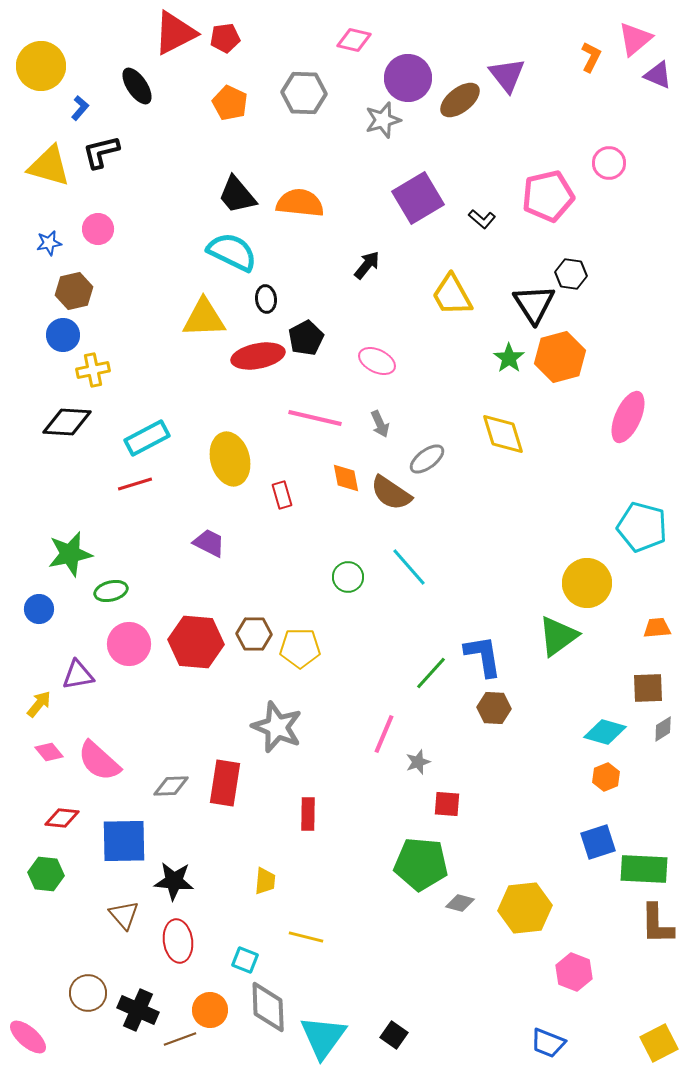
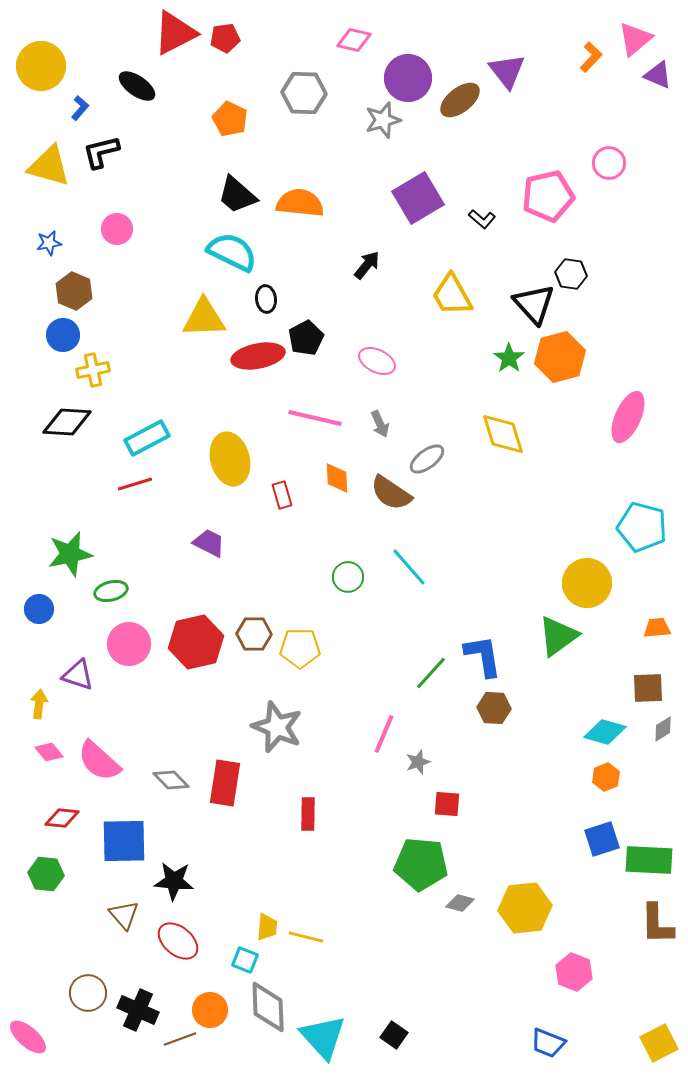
orange L-shape at (591, 57): rotated 16 degrees clockwise
purple triangle at (507, 75): moved 4 px up
black ellipse at (137, 86): rotated 21 degrees counterclockwise
orange pentagon at (230, 103): moved 16 px down
black trapezoid at (237, 195): rotated 9 degrees counterclockwise
pink circle at (98, 229): moved 19 px right
brown hexagon at (74, 291): rotated 24 degrees counterclockwise
black triangle at (534, 304): rotated 9 degrees counterclockwise
orange diamond at (346, 478): moved 9 px left; rotated 8 degrees clockwise
red hexagon at (196, 642): rotated 18 degrees counterclockwise
purple triangle at (78, 675): rotated 28 degrees clockwise
yellow arrow at (39, 704): rotated 32 degrees counterclockwise
gray diamond at (171, 786): moved 6 px up; rotated 48 degrees clockwise
blue square at (598, 842): moved 4 px right, 3 px up
green rectangle at (644, 869): moved 5 px right, 9 px up
yellow trapezoid at (265, 881): moved 2 px right, 46 px down
red ellipse at (178, 941): rotated 42 degrees counterclockwise
cyan triangle at (323, 1037): rotated 18 degrees counterclockwise
